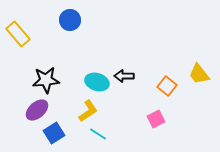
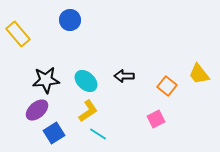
cyan ellipse: moved 11 px left, 1 px up; rotated 25 degrees clockwise
